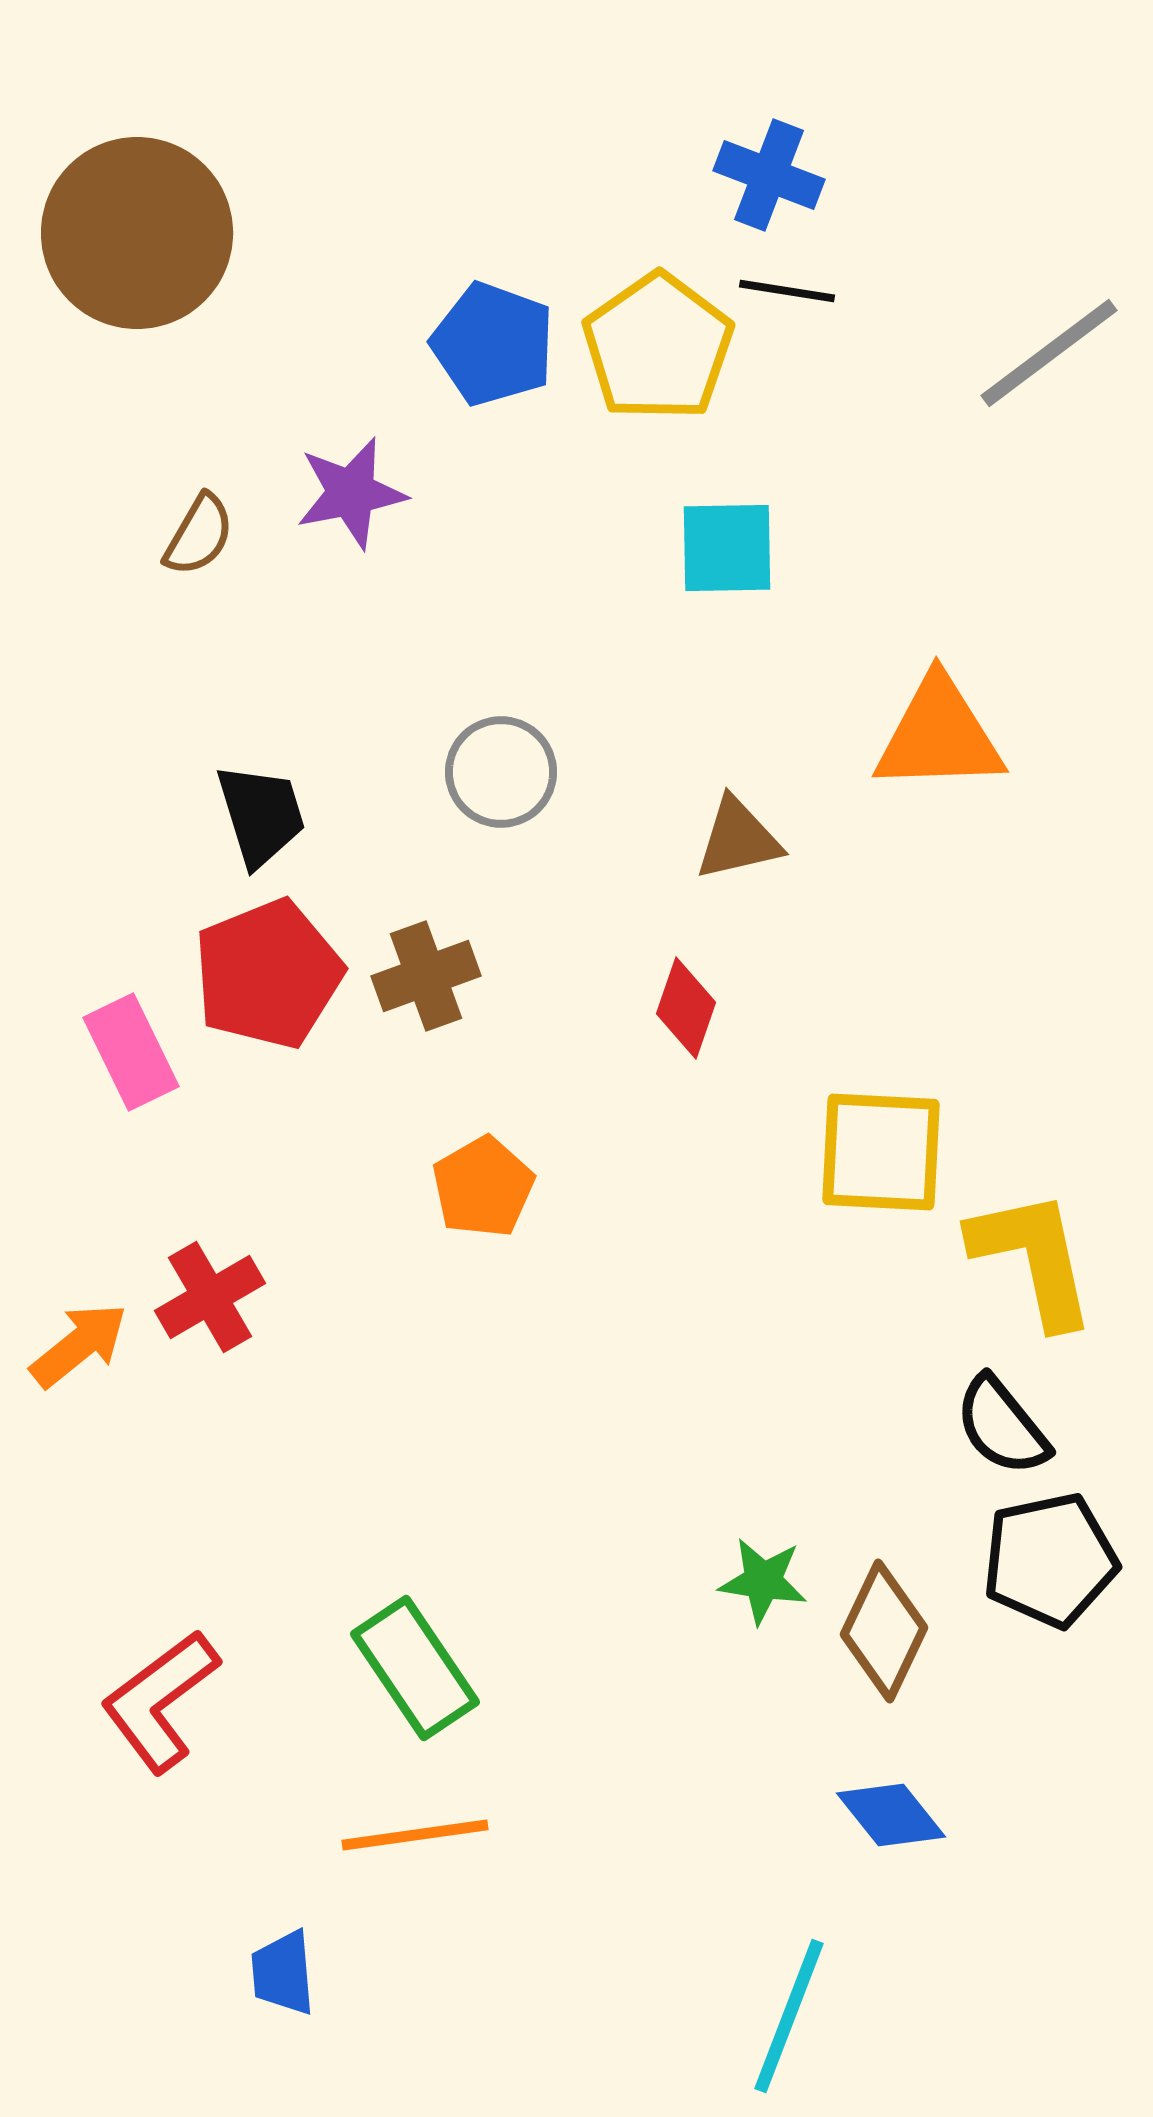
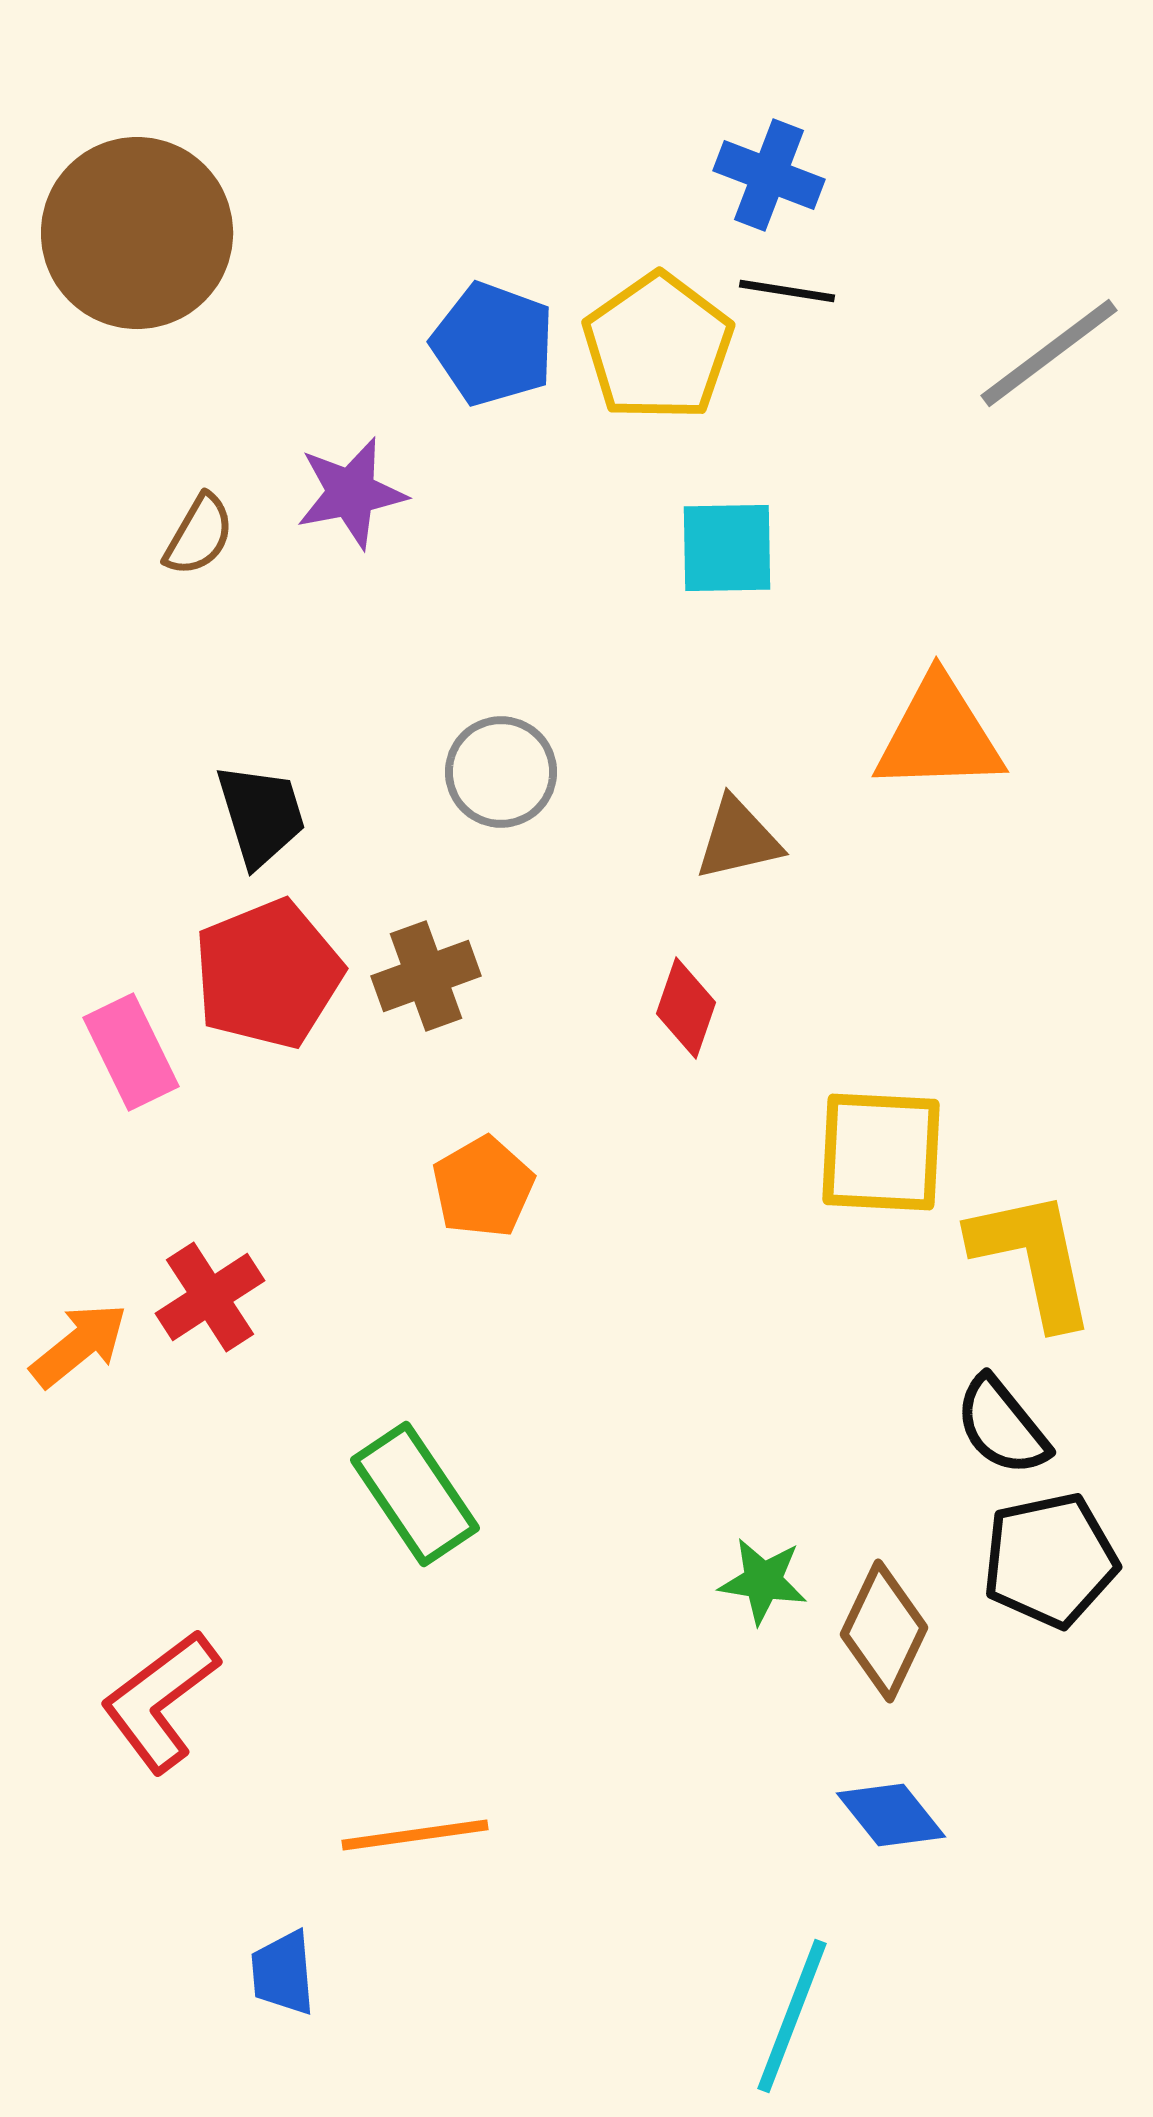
red cross: rotated 3 degrees counterclockwise
green rectangle: moved 174 px up
cyan line: moved 3 px right
